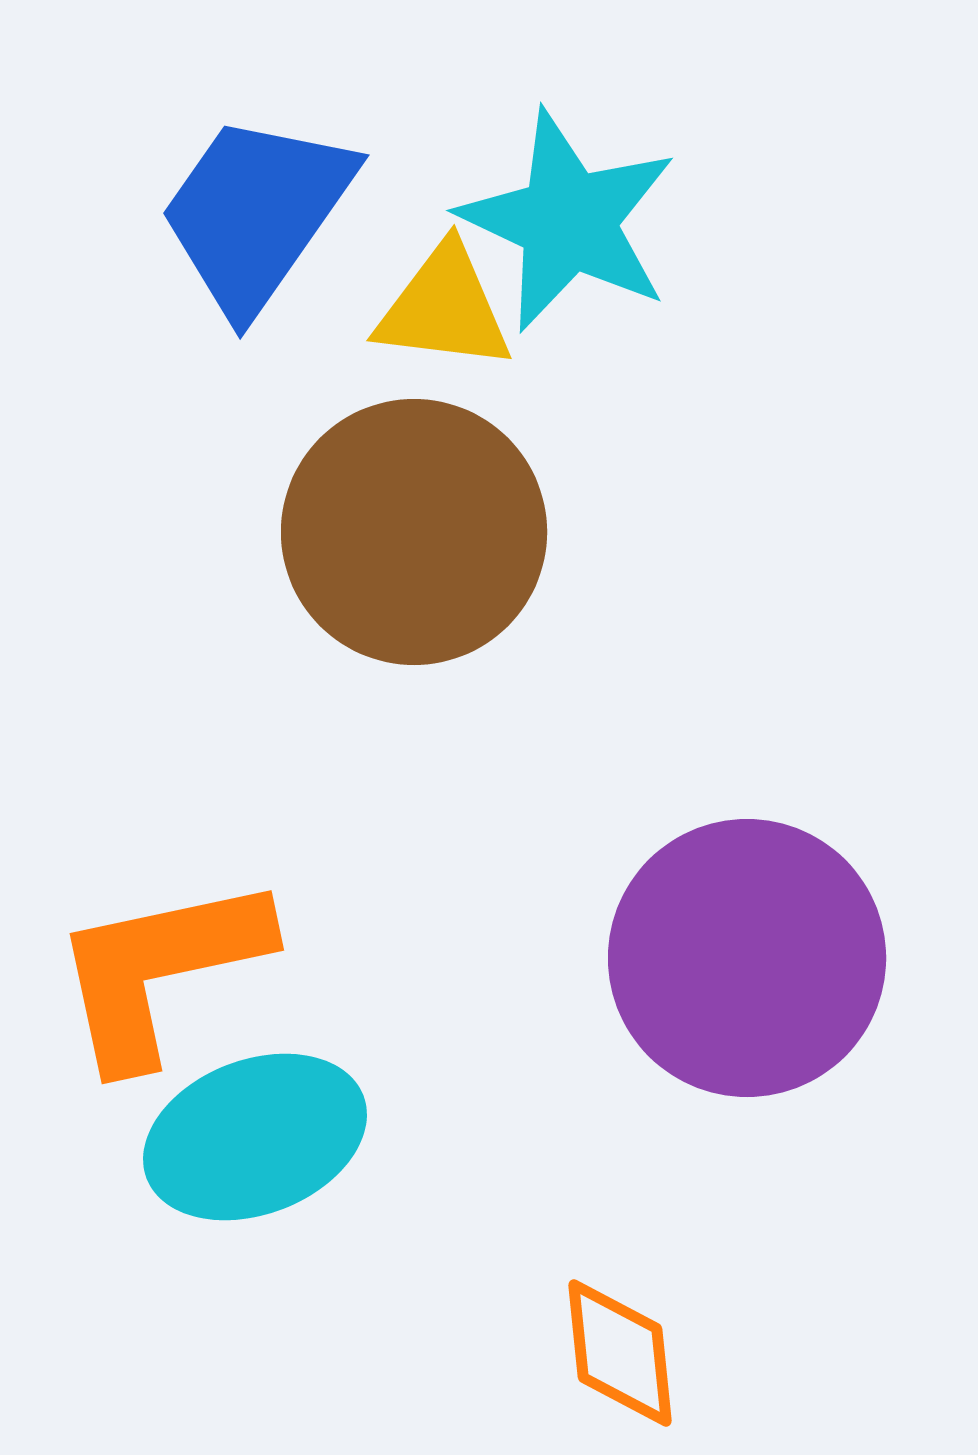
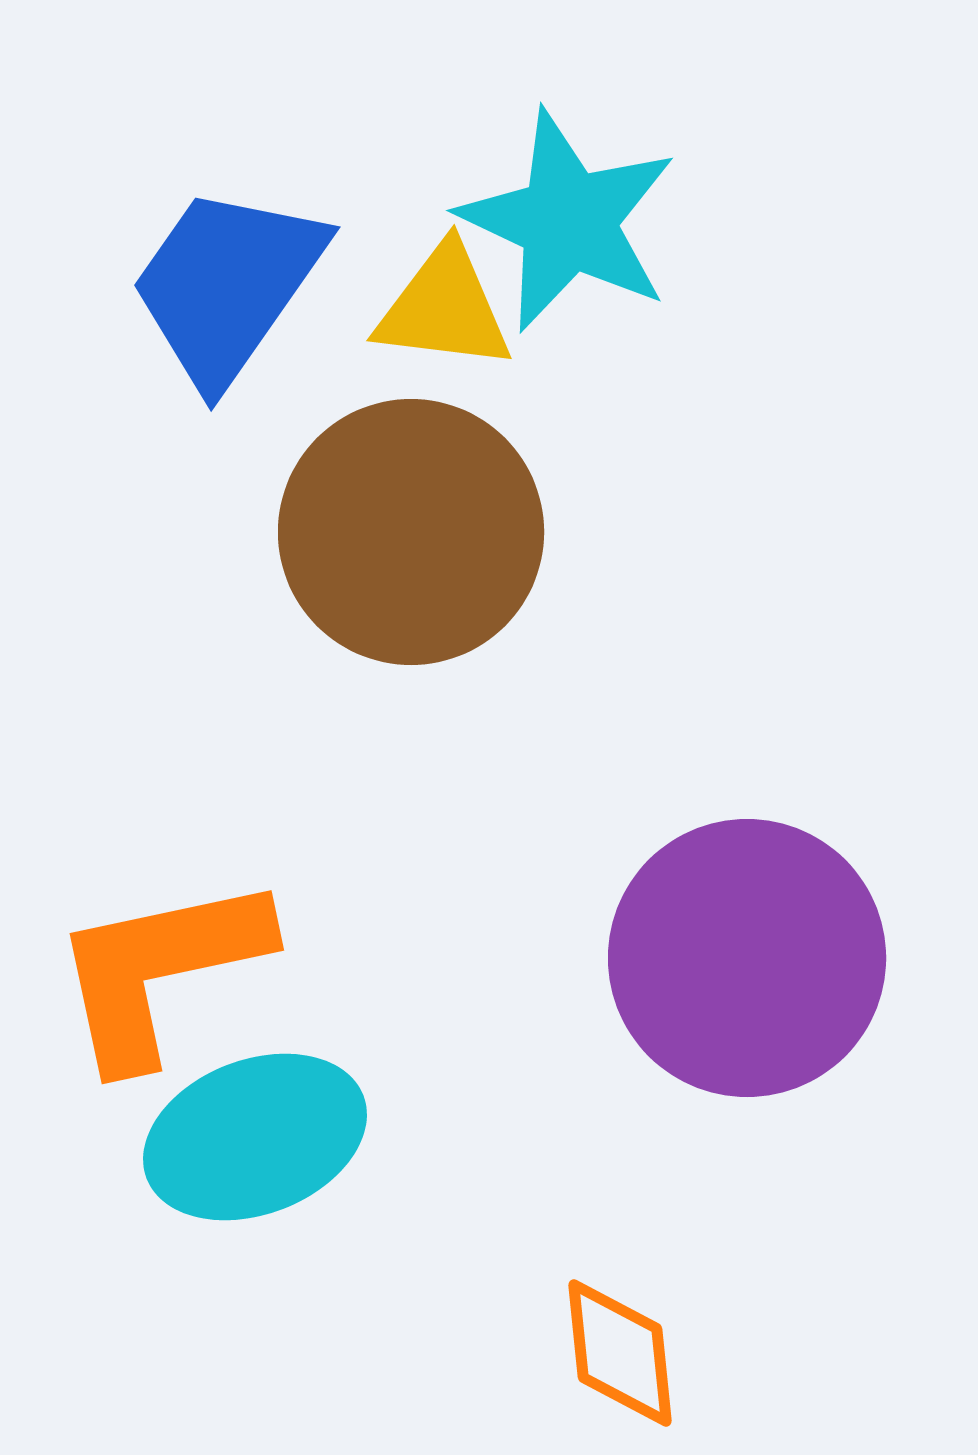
blue trapezoid: moved 29 px left, 72 px down
brown circle: moved 3 px left
